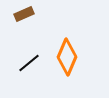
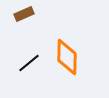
orange diamond: rotated 21 degrees counterclockwise
